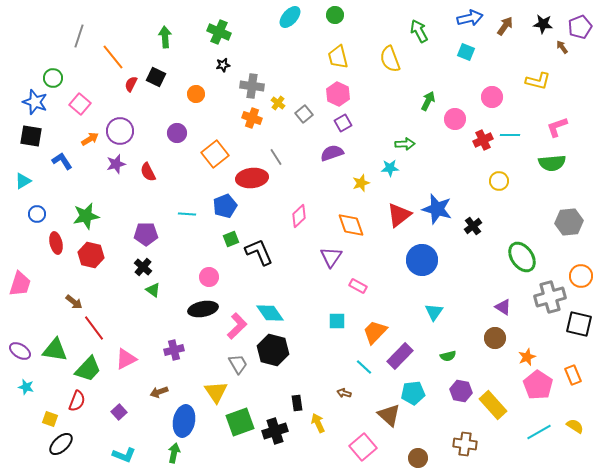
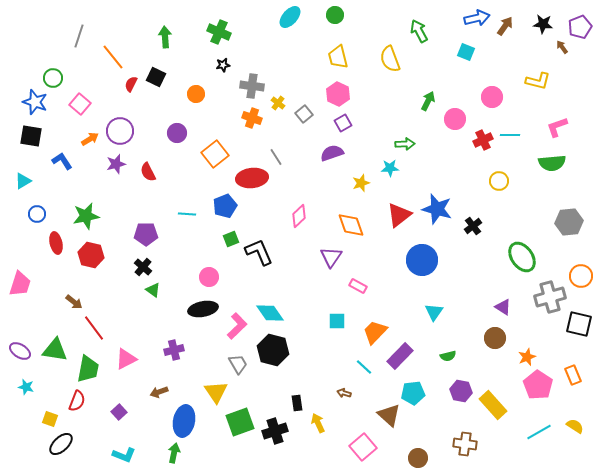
blue arrow at (470, 18): moved 7 px right
green trapezoid at (88, 369): rotated 32 degrees counterclockwise
